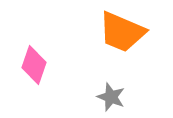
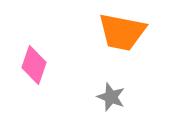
orange trapezoid: rotated 12 degrees counterclockwise
